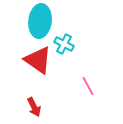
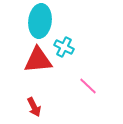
cyan cross: moved 3 px down
red triangle: rotated 40 degrees counterclockwise
pink line: rotated 18 degrees counterclockwise
